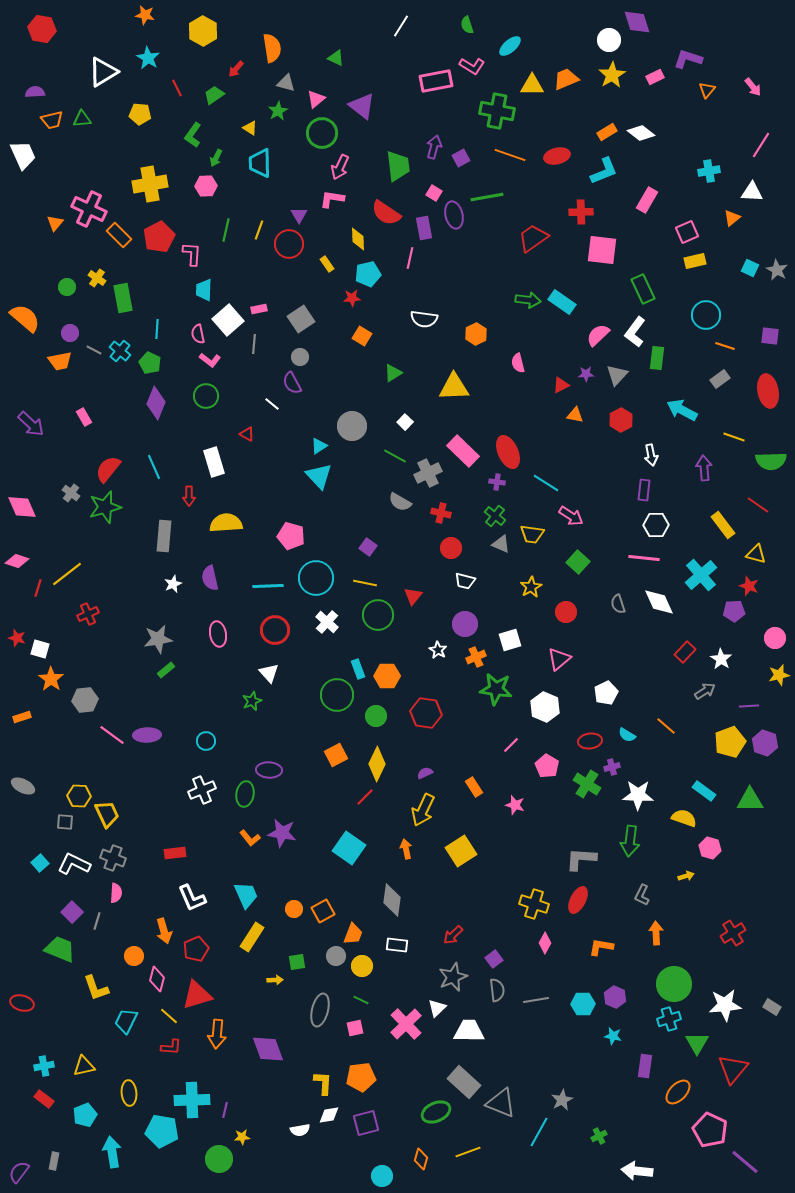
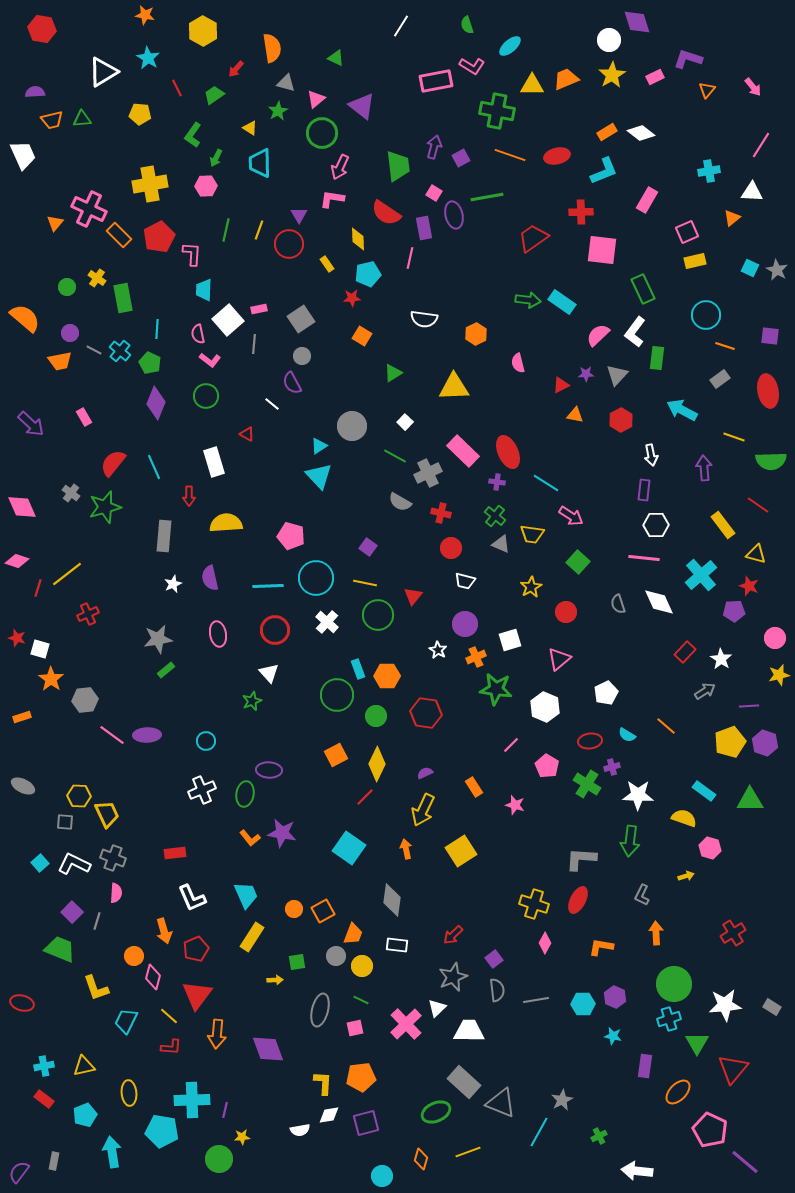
gray circle at (300, 357): moved 2 px right, 1 px up
red semicircle at (108, 469): moved 5 px right, 6 px up
pink diamond at (157, 979): moved 4 px left, 2 px up
red triangle at (197, 995): rotated 36 degrees counterclockwise
